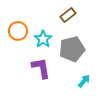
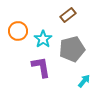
purple L-shape: moved 1 px up
